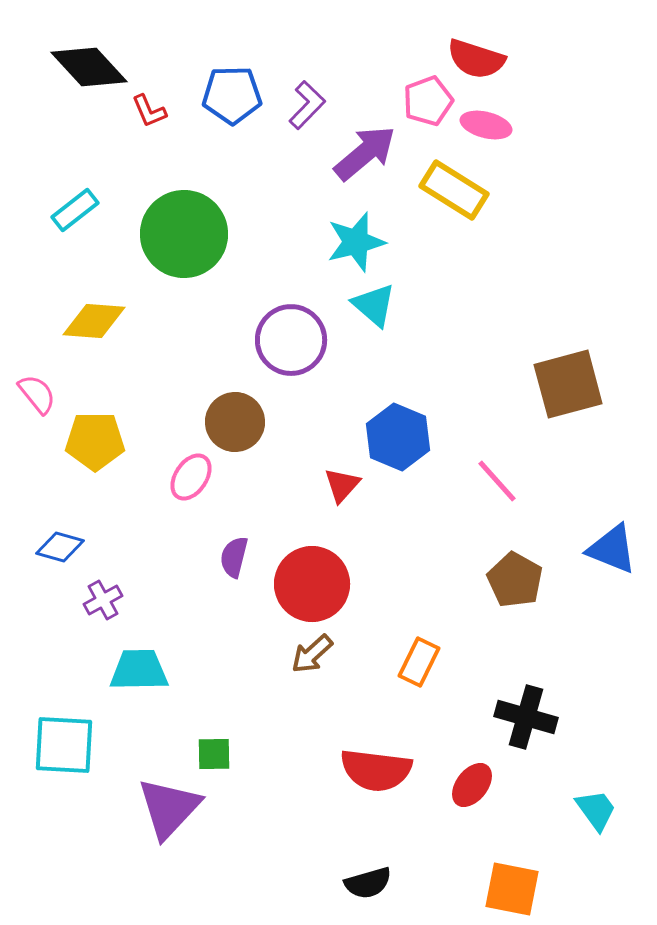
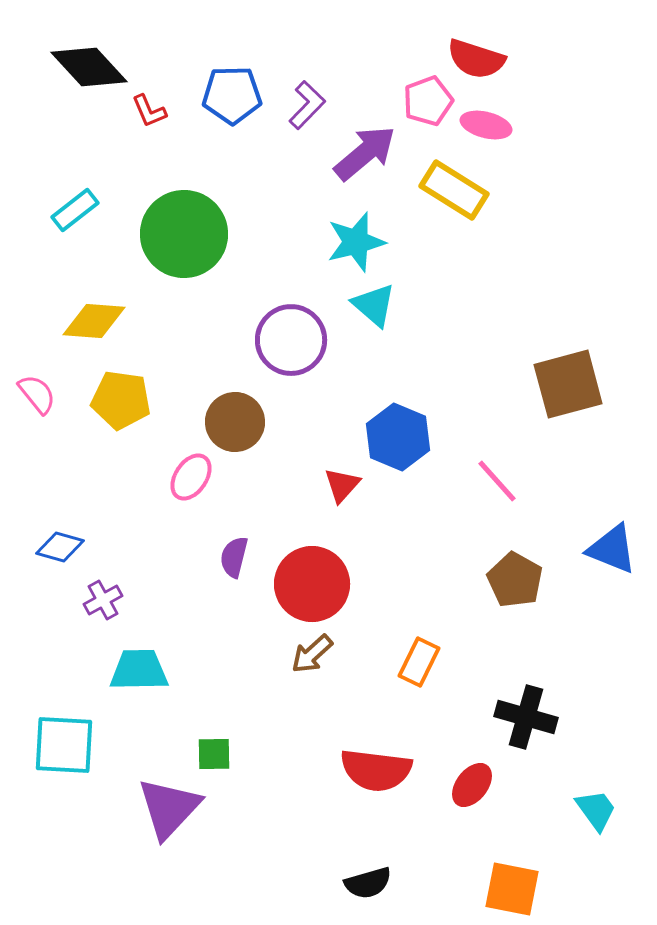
yellow pentagon at (95, 441): moved 26 px right, 41 px up; rotated 8 degrees clockwise
